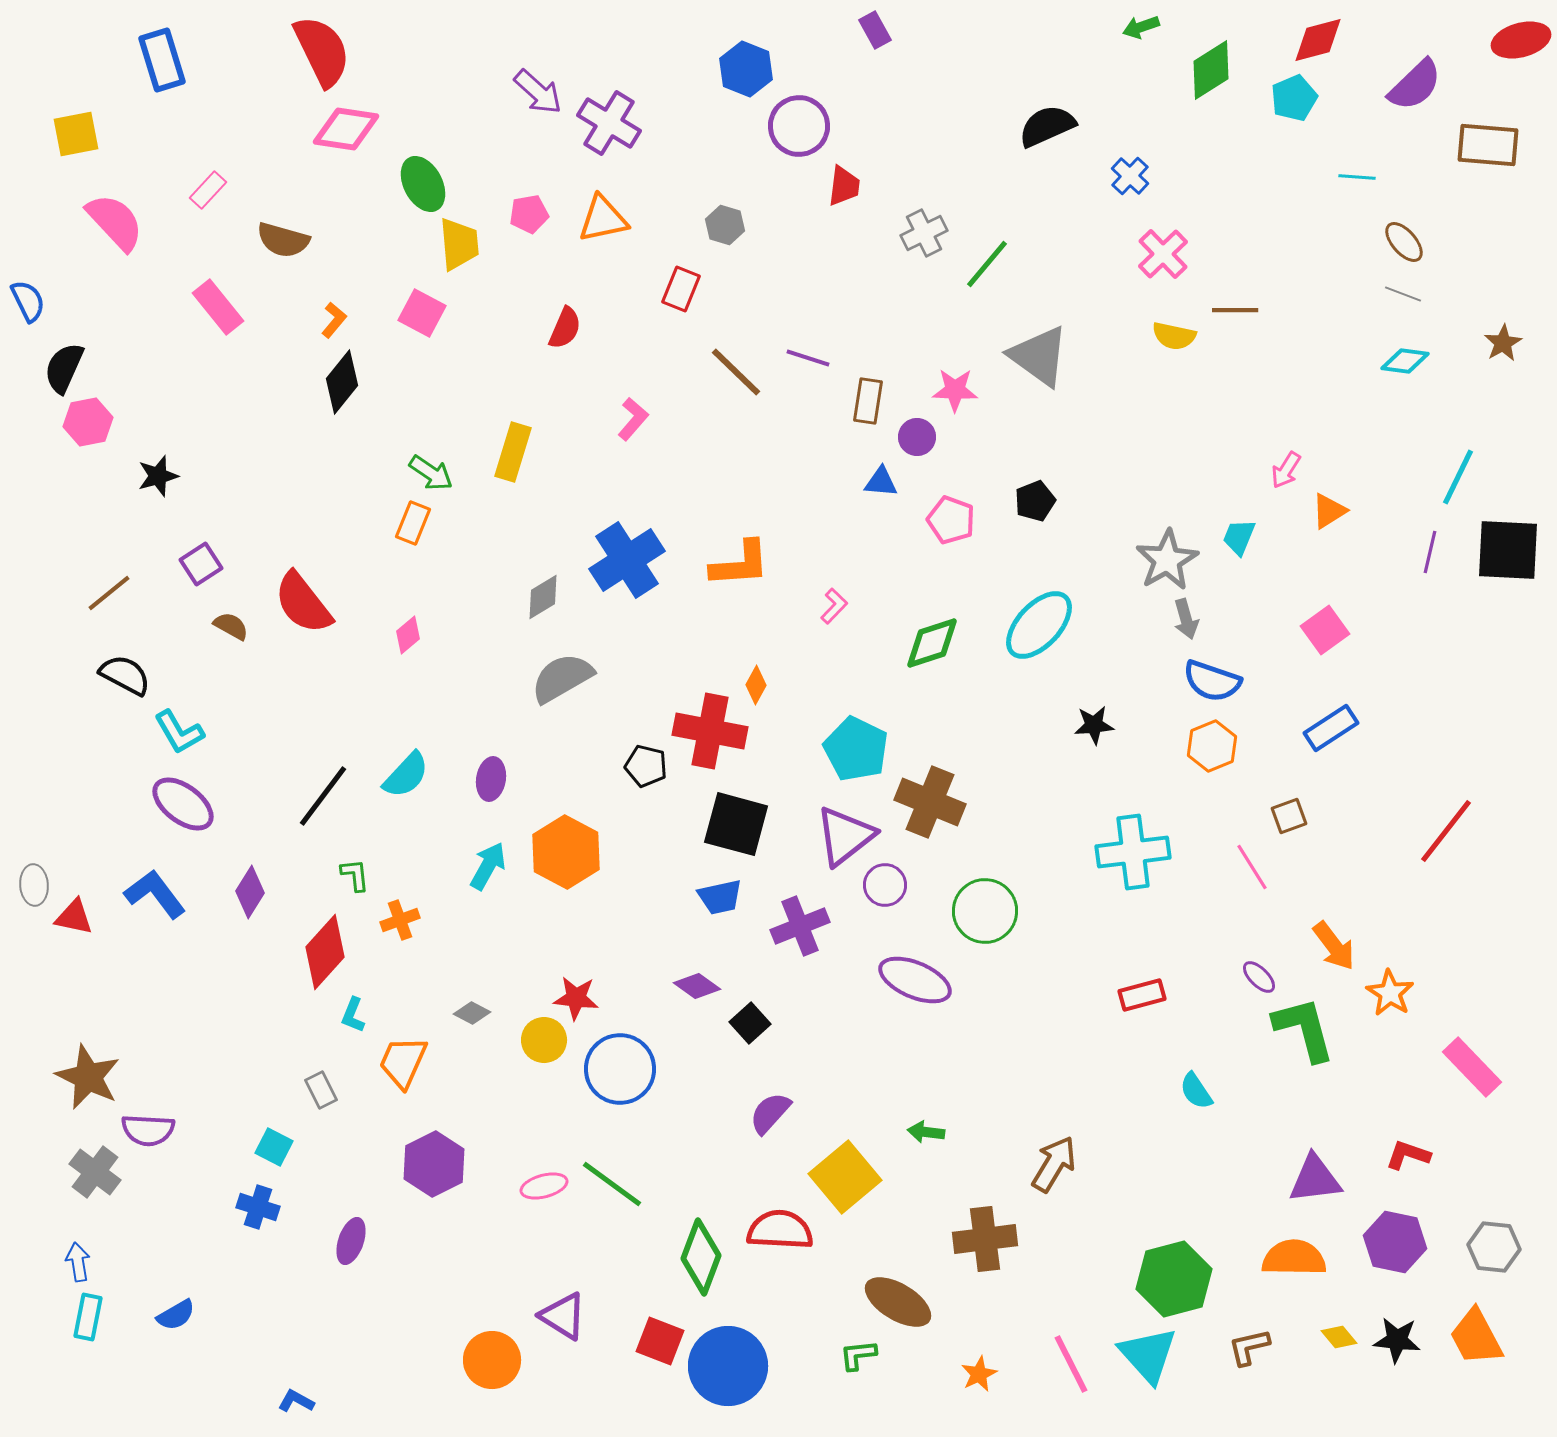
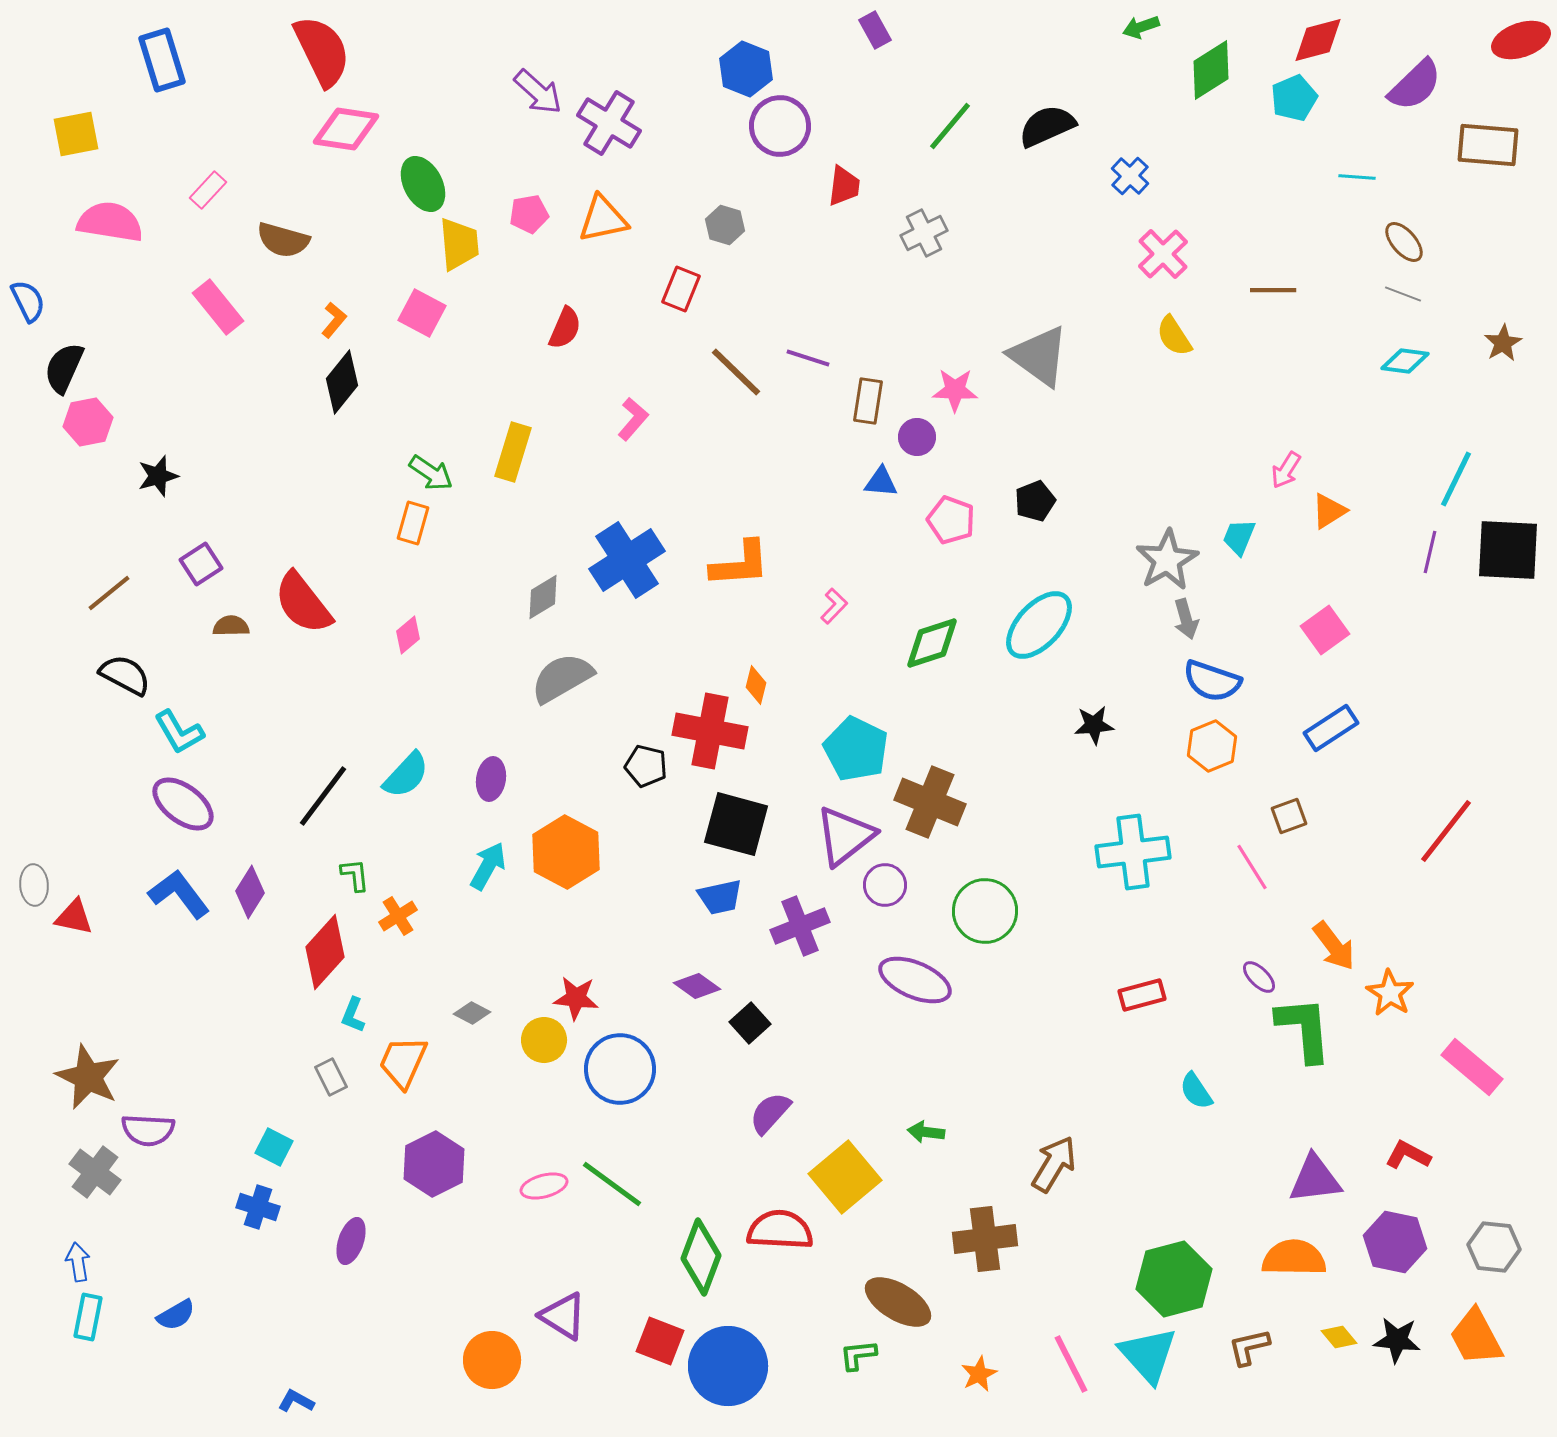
red ellipse at (1521, 40): rotated 4 degrees counterclockwise
purple circle at (799, 126): moved 19 px left
pink semicircle at (115, 222): moved 5 px left; rotated 38 degrees counterclockwise
green line at (987, 264): moved 37 px left, 138 px up
brown line at (1235, 310): moved 38 px right, 20 px up
yellow semicircle at (1174, 336): rotated 45 degrees clockwise
cyan line at (1458, 477): moved 2 px left, 2 px down
orange rectangle at (413, 523): rotated 6 degrees counterclockwise
brown semicircle at (231, 626): rotated 30 degrees counterclockwise
orange diamond at (756, 685): rotated 15 degrees counterclockwise
blue L-shape at (155, 894): moved 24 px right
orange cross at (400, 920): moved 2 px left, 4 px up; rotated 12 degrees counterclockwise
green L-shape at (1304, 1029): rotated 10 degrees clockwise
pink rectangle at (1472, 1067): rotated 6 degrees counterclockwise
gray rectangle at (321, 1090): moved 10 px right, 13 px up
red L-shape at (1408, 1155): rotated 9 degrees clockwise
